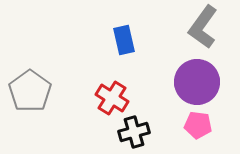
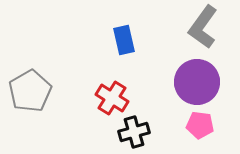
gray pentagon: rotated 6 degrees clockwise
pink pentagon: moved 2 px right
